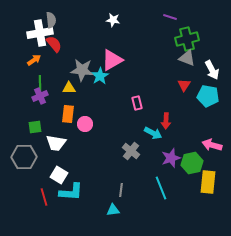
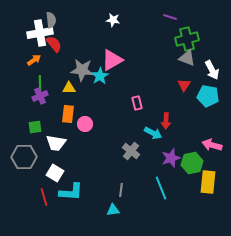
white square: moved 4 px left, 2 px up
